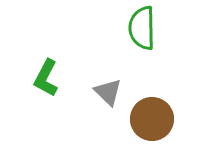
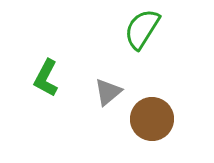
green semicircle: moved 1 px down; rotated 33 degrees clockwise
gray triangle: rotated 36 degrees clockwise
